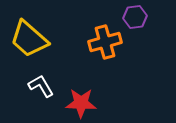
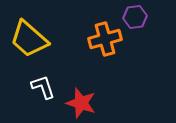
orange cross: moved 3 px up
white L-shape: moved 2 px right, 1 px down; rotated 12 degrees clockwise
red star: rotated 16 degrees clockwise
